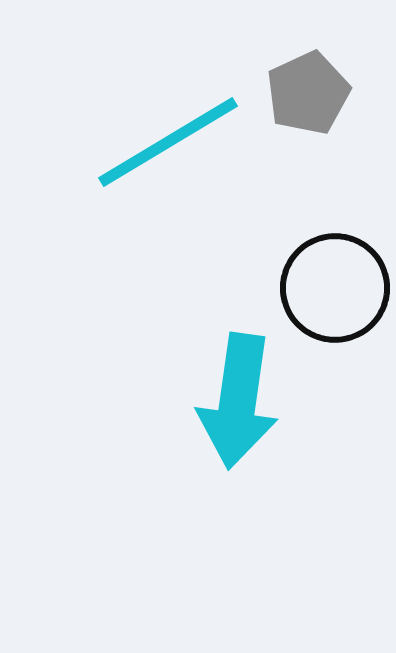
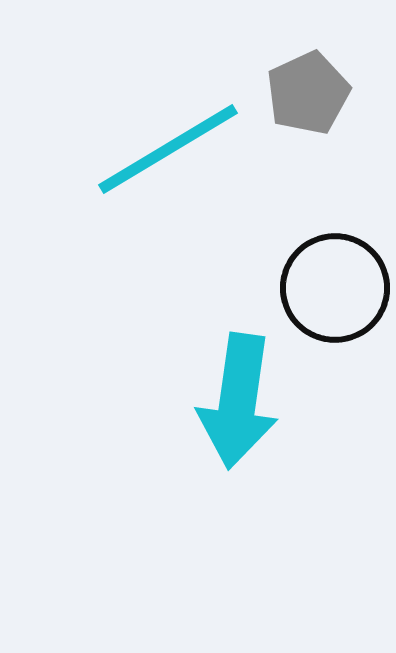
cyan line: moved 7 px down
